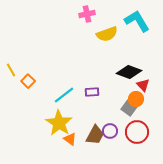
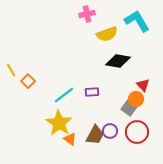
black diamond: moved 11 px left, 11 px up; rotated 10 degrees counterclockwise
